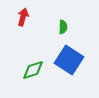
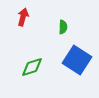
blue square: moved 8 px right
green diamond: moved 1 px left, 3 px up
